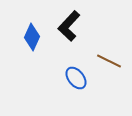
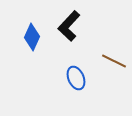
brown line: moved 5 px right
blue ellipse: rotated 15 degrees clockwise
